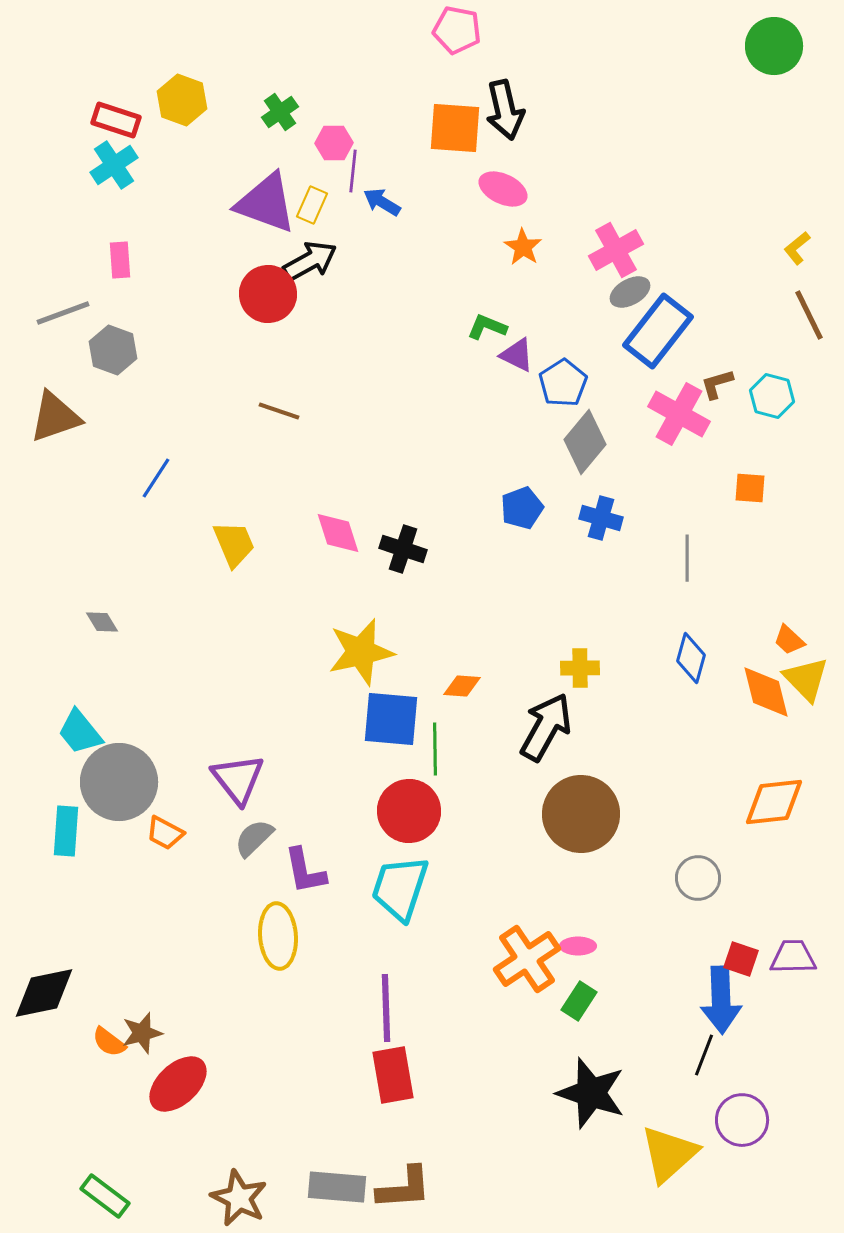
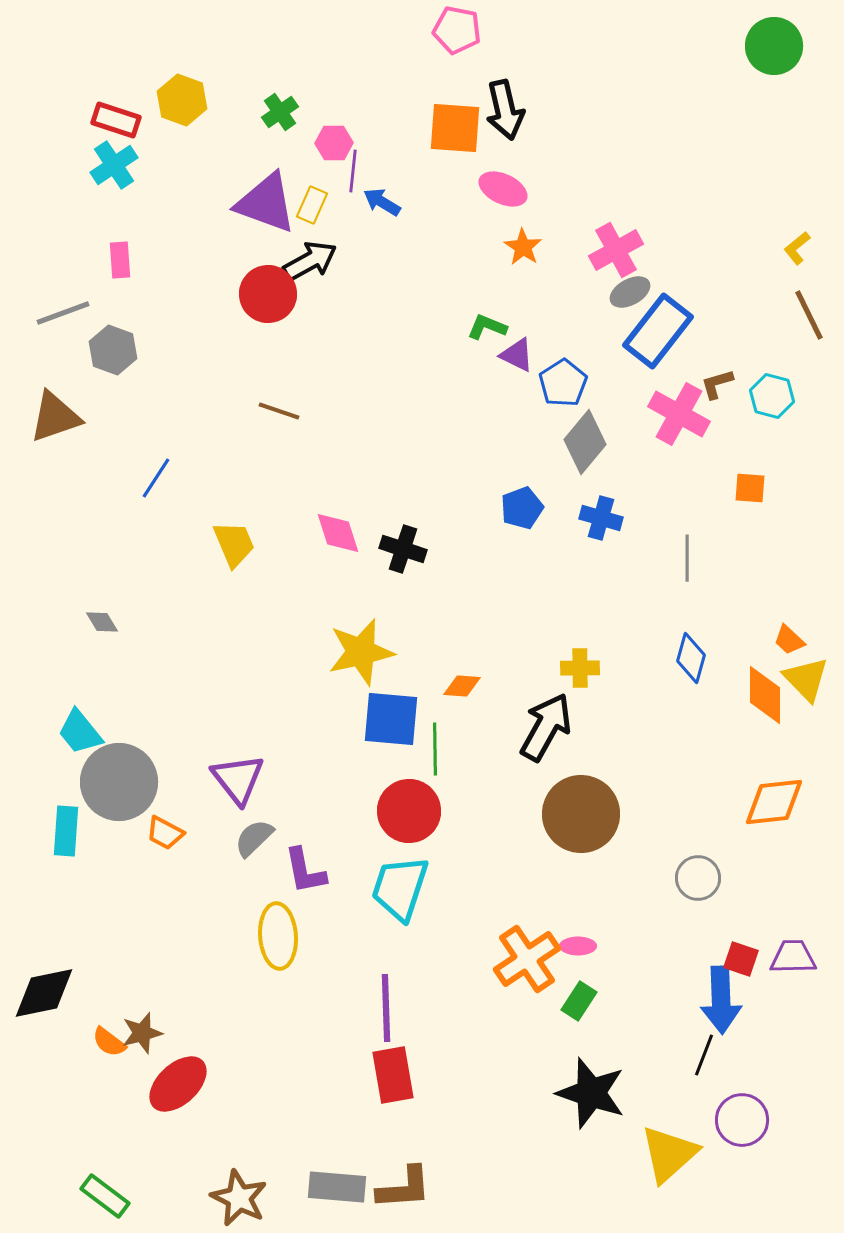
orange diamond at (766, 692): moved 1 px left, 3 px down; rotated 14 degrees clockwise
